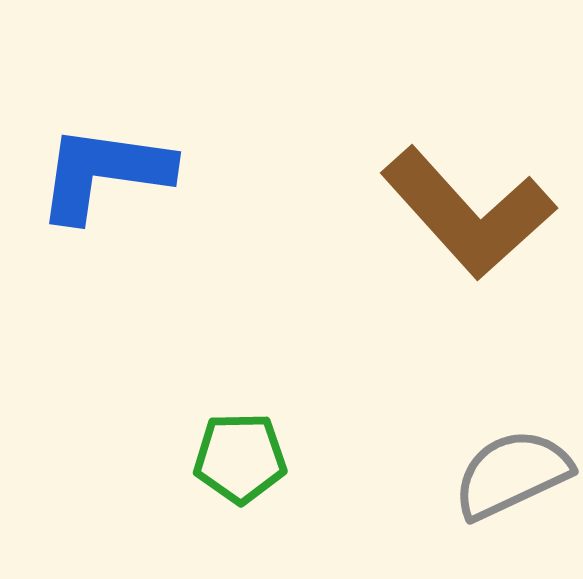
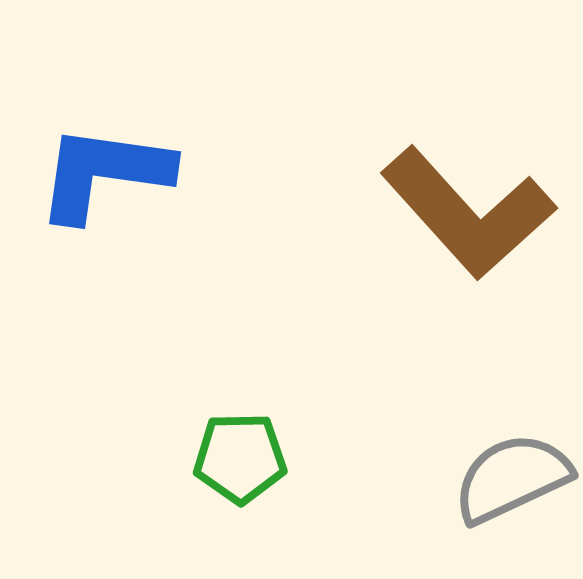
gray semicircle: moved 4 px down
